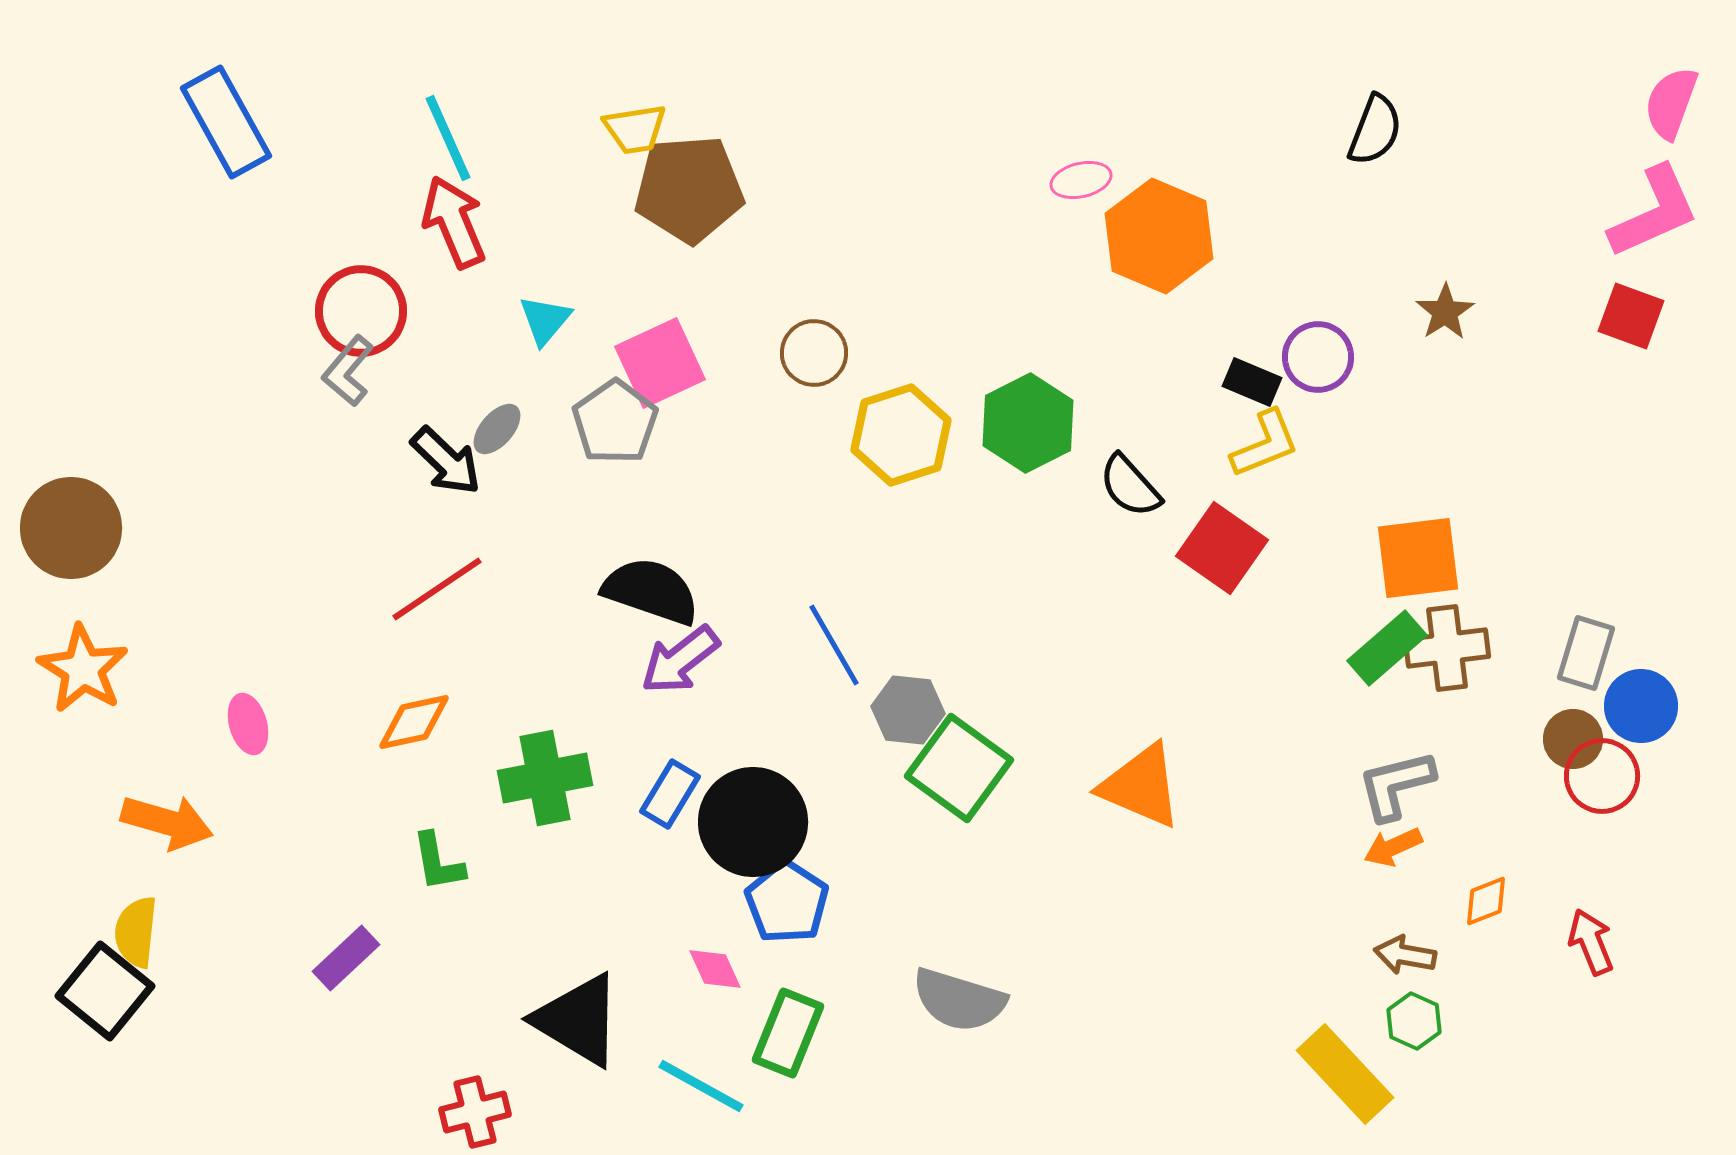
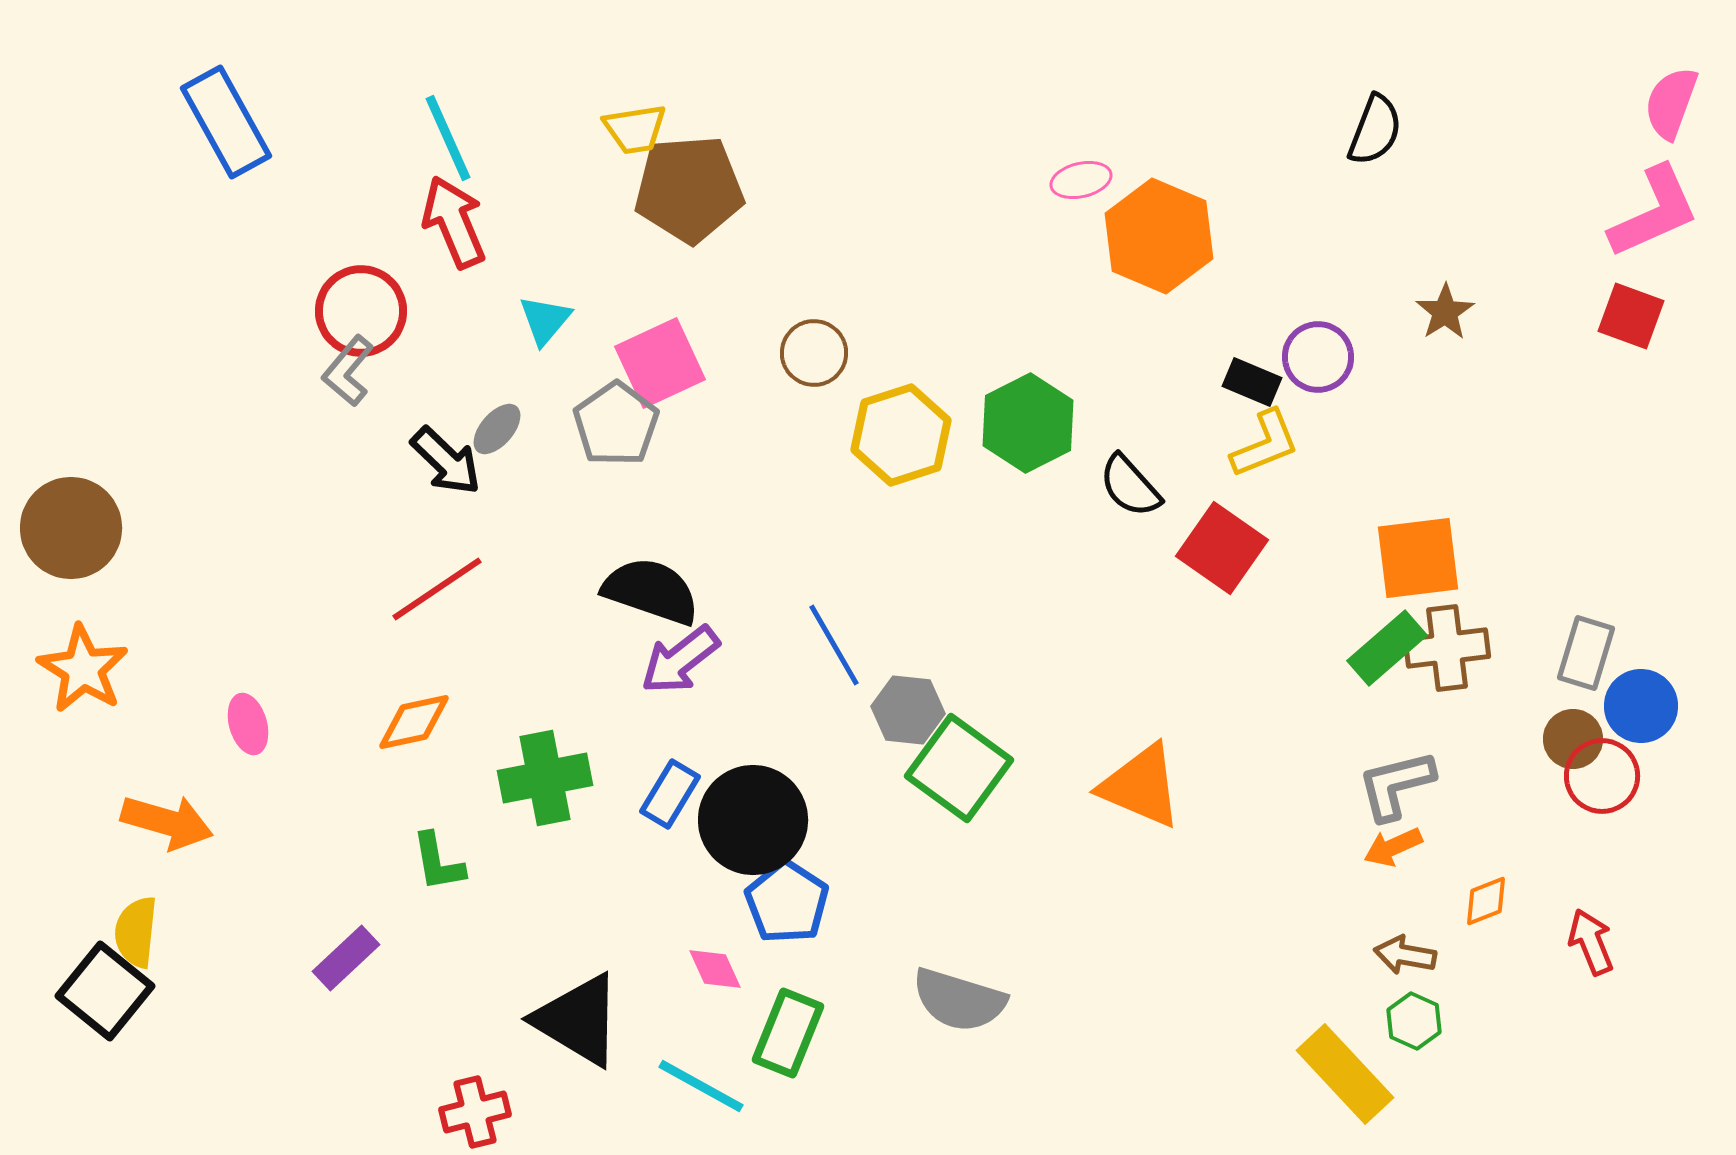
gray pentagon at (615, 422): moved 1 px right, 2 px down
black circle at (753, 822): moved 2 px up
